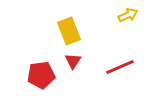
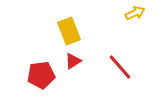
yellow arrow: moved 7 px right, 2 px up
red triangle: rotated 24 degrees clockwise
red line: rotated 72 degrees clockwise
